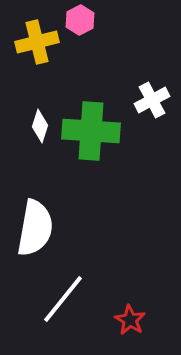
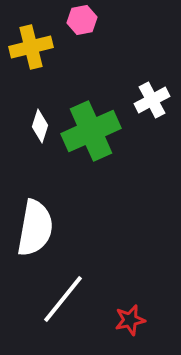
pink hexagon: moved 2 px right; rotated 16 degrees clockwise
yellow cross: moved 6 px left, 5 px down
green cross: rotated 28 degrees counterclockwise
red star: rotated 28 degrees clockwise
